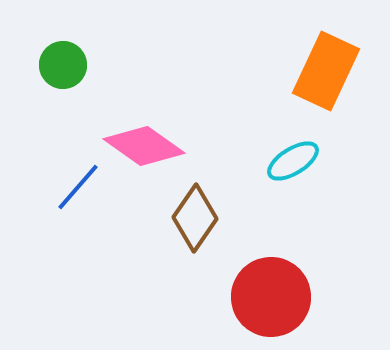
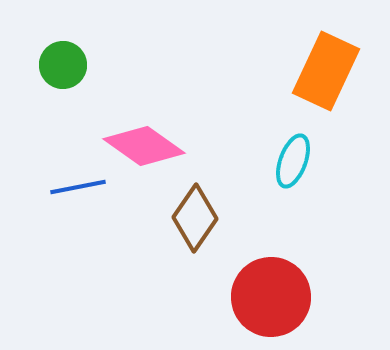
cyan ellipse: rotated 38 degrees counterclockwise
blue line: rotated 38 degrees clockwise
